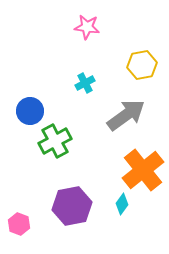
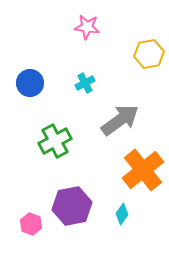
yellow hexagon: moved 7 px right, 11 px up
blue circle: moved 28 px up
gray arrow: moved 6 px left, 5 px down
cyan diamond: moved 10 px down
pink hexagon: moved 12 px right
